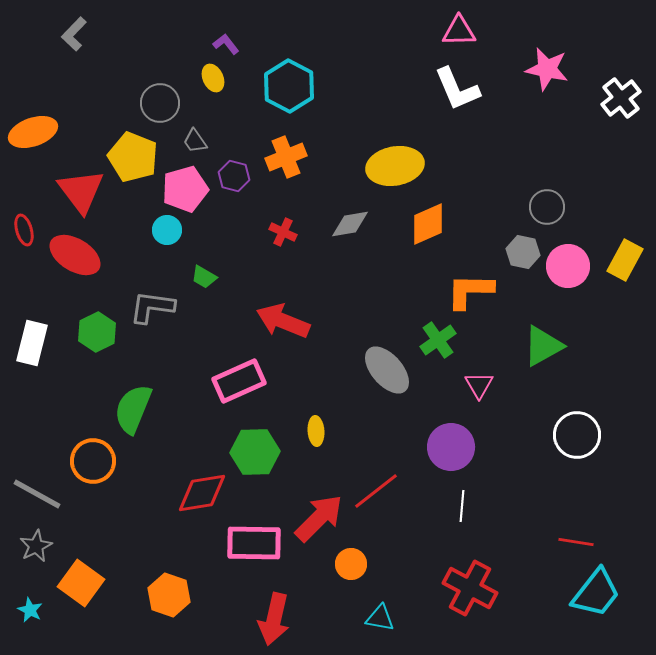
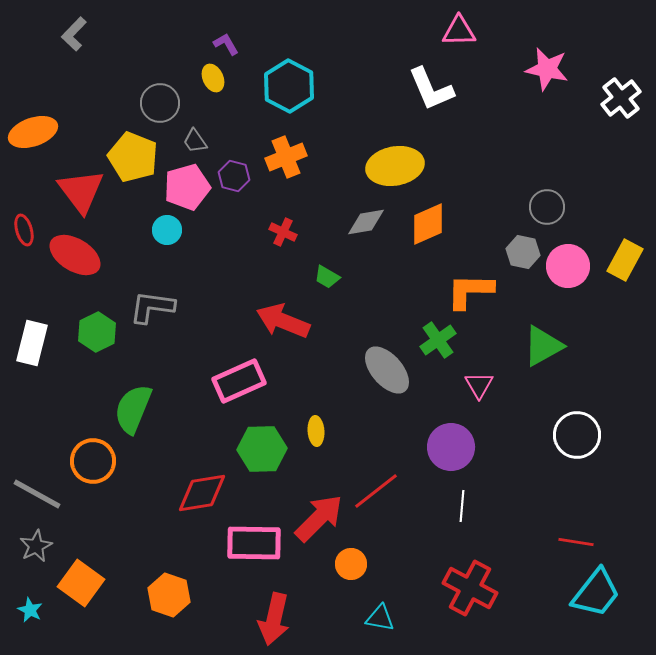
purple L-shape at (226, 44): rotated 8 degrees clockwise
white L-shape at (457, 89): moved 26 px left
pink pentagon at (185, 189): moved 2 px right, 2 px up
gray diamond at (350, 224): moved 16 px right, 2 px up
green trapezoid at (204, 277): moved 123 px right
green hexagon at (255, 452): moved 7 px right, 3 px up
